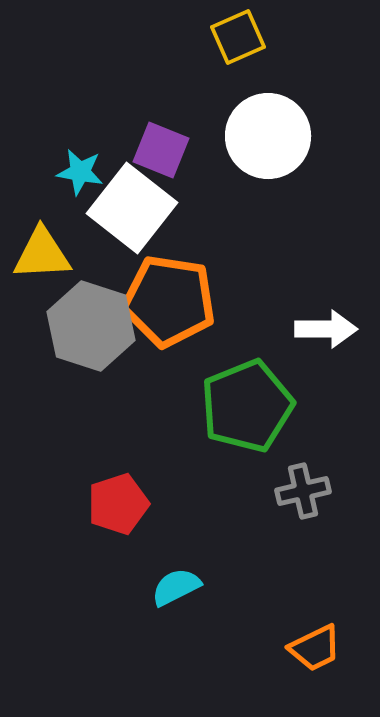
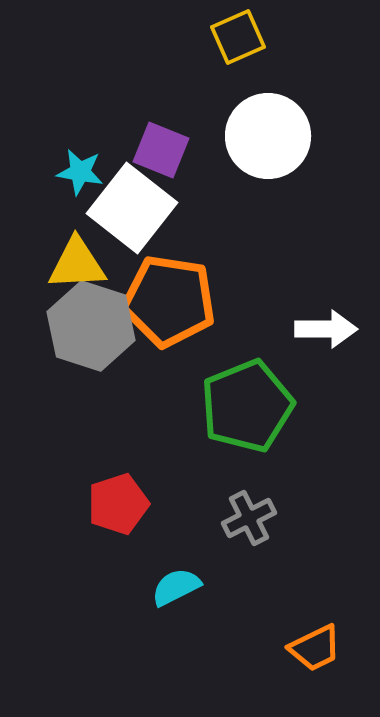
yellow triangle: moved 35 px right, 10 px down
gray cross: moved 54 px left, 27 px down; rotated 14 degrees counterclockwise
